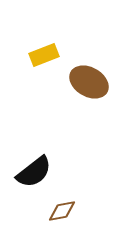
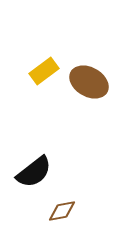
yellow rectangle: moved 16 px down; rotated 16 degrees counterclockwise
